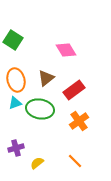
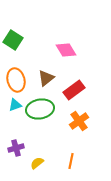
cyan triangle: moved 2 px down
green ellipse: rotated 20 degrees counterclockwise
orange line: moved 4 px left; rotated 56 degrees clockwise
